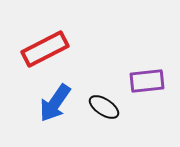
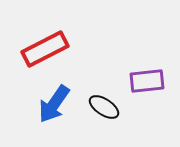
blue arrow: moved 1 px left, 1 px down
